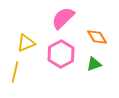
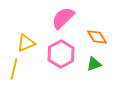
yellow line: moved 1 px left, 3 px up
